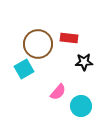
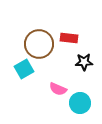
brown circle: moved 1 px right
pink semicircle: moved 3 px up; rotated 72 degrees clockwise
cyan circle: moved 1 px left, 3 px up
